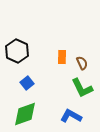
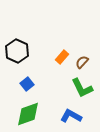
orange rectangle: rotated 40 degrees clockwise
brown semicircle: moved 1 px up; rotated 112 degrees counterclockwise
blue square: moved 1 px down
green diamond: moved 3 px right
